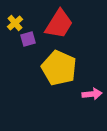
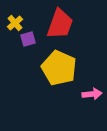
red trapezoid: moved 1 px right; rotated 12 degrees counterclockwise
